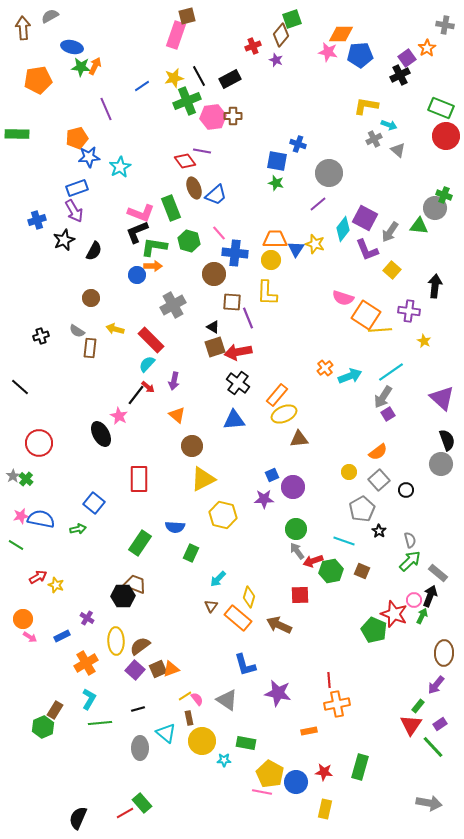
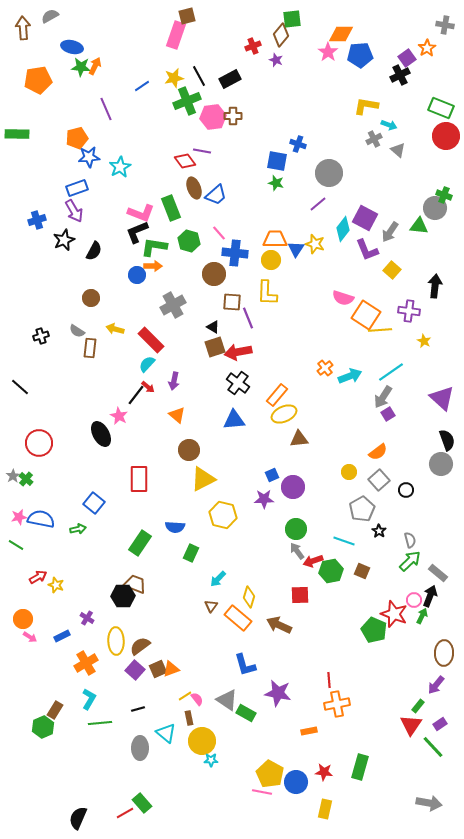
green square at (292, 19): rotated 12 degrees clockwise
pink star at (328, 52): rotated 24 degrees clockwise
brown circle at (192, 446): moved 3 px left, 4 px down
pink star at (21, 516): moved 2 px left, 1 px down
green rectangle at (246, 743): moved 30 px up; rotated 18 degrees clockwise
cyan star at (224, 760): moved 13 px left
